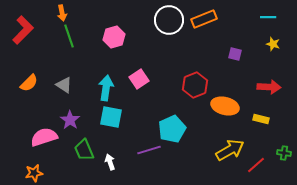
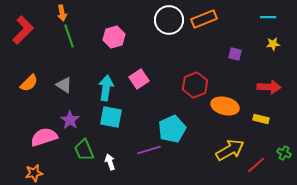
yellow star: rotated 24 degrees counterclockwise
green cross: rotated 16 degrees clockwise
